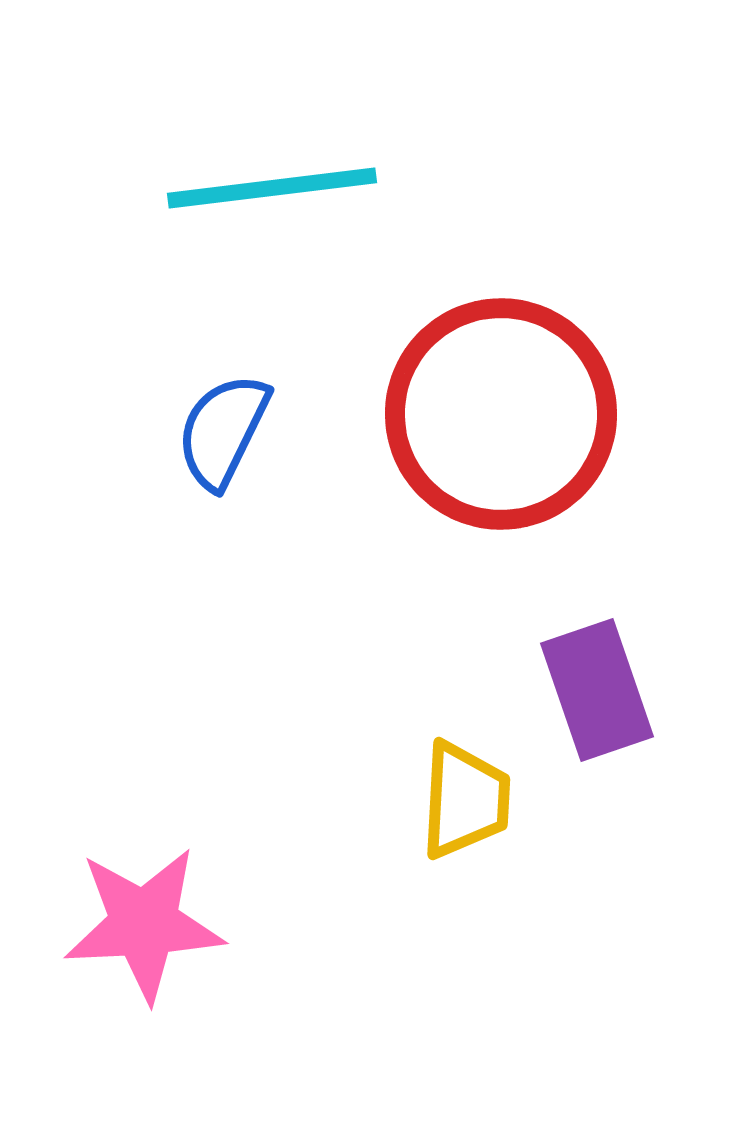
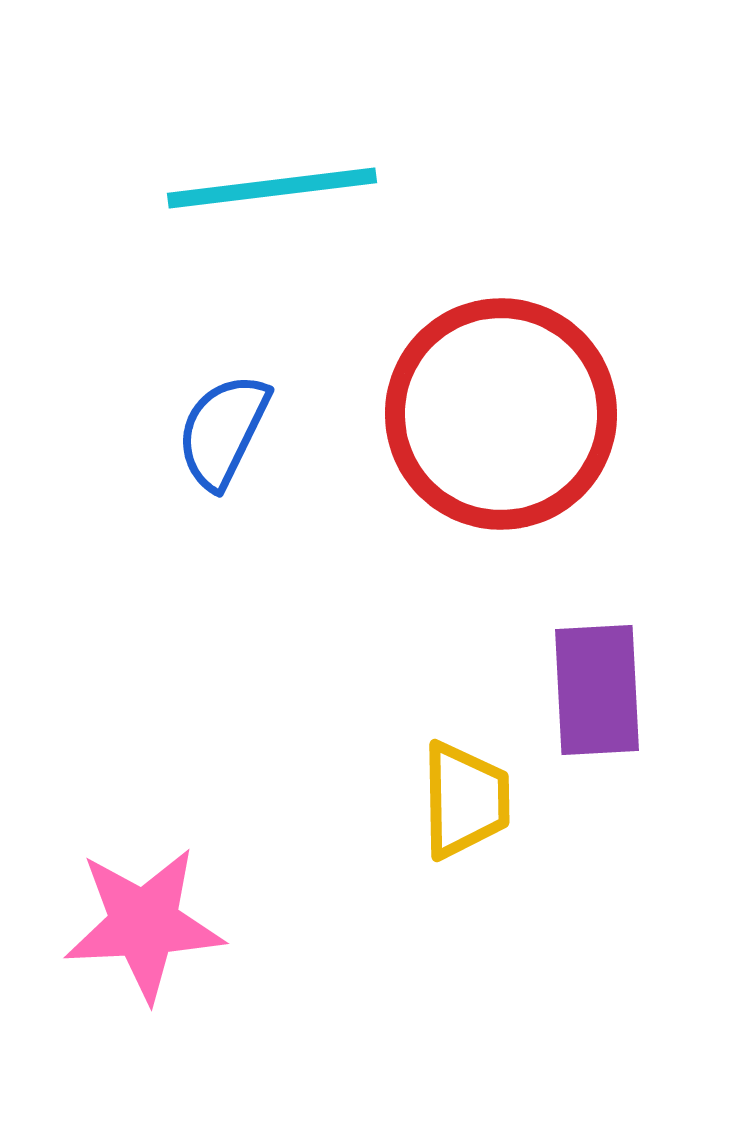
purple rectangle: rotated 16 degrees clockwise
yellow trapezoid: rotated 4 degrees counterclockwise
